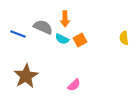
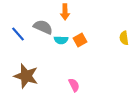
orange arrow: moved 7 px up
blue line: rotated 28 degrees clockwise
cyan semicircle: moved 1 px left, 1 px down; rotated 24 degrees counterclockwise
brown star: rotated 25 degrees counterclockwise
pink semicircle: rotated 72 degrees counterclockwise
